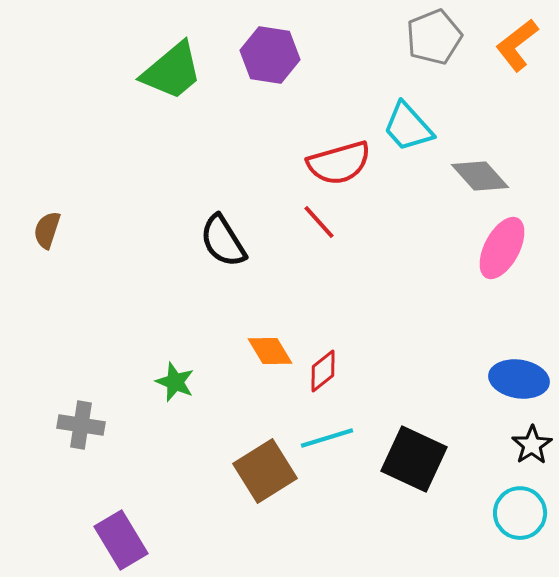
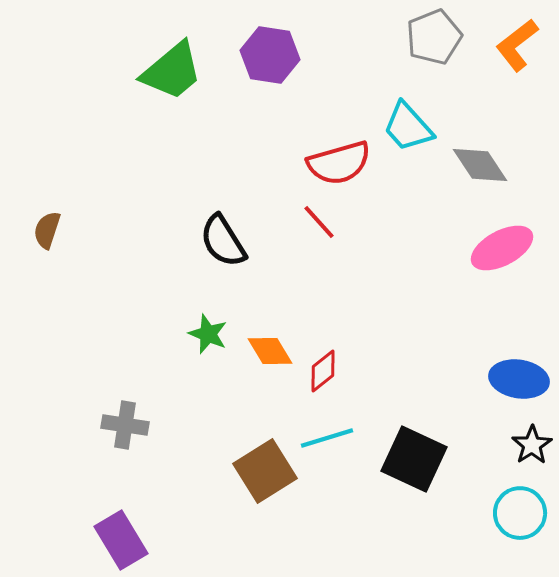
gray diamond: moved 11 px up; rotated 8 degrees clockwise
pink ellipse: rotated 34 degrees clockwise
green star: moved 33 px right, 48 px up
gray cross: moved 44 px right
